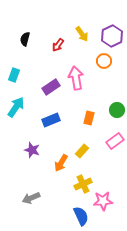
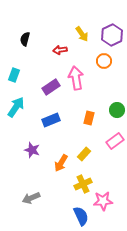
purple hexagon: moved 1 px up
red arrow: moved 2 px right, 5 px down; rotated 48 degrees clockwise
yellow rectangle: moved 2 px right, 3 px down
